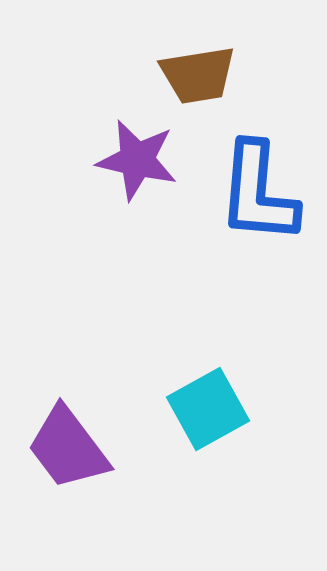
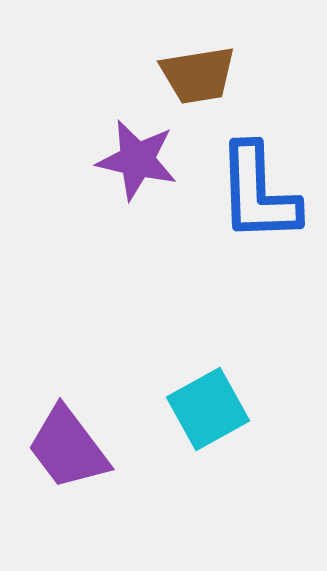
blue L-shape: rotated 7 degrees counterclockwise
